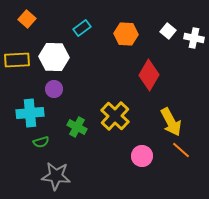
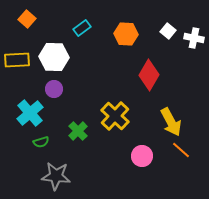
cyan cross: rotated 36 degrees counterclockwise
green cross: moved 1 px right, 4 px down; rotated 18 degrees clockwise
